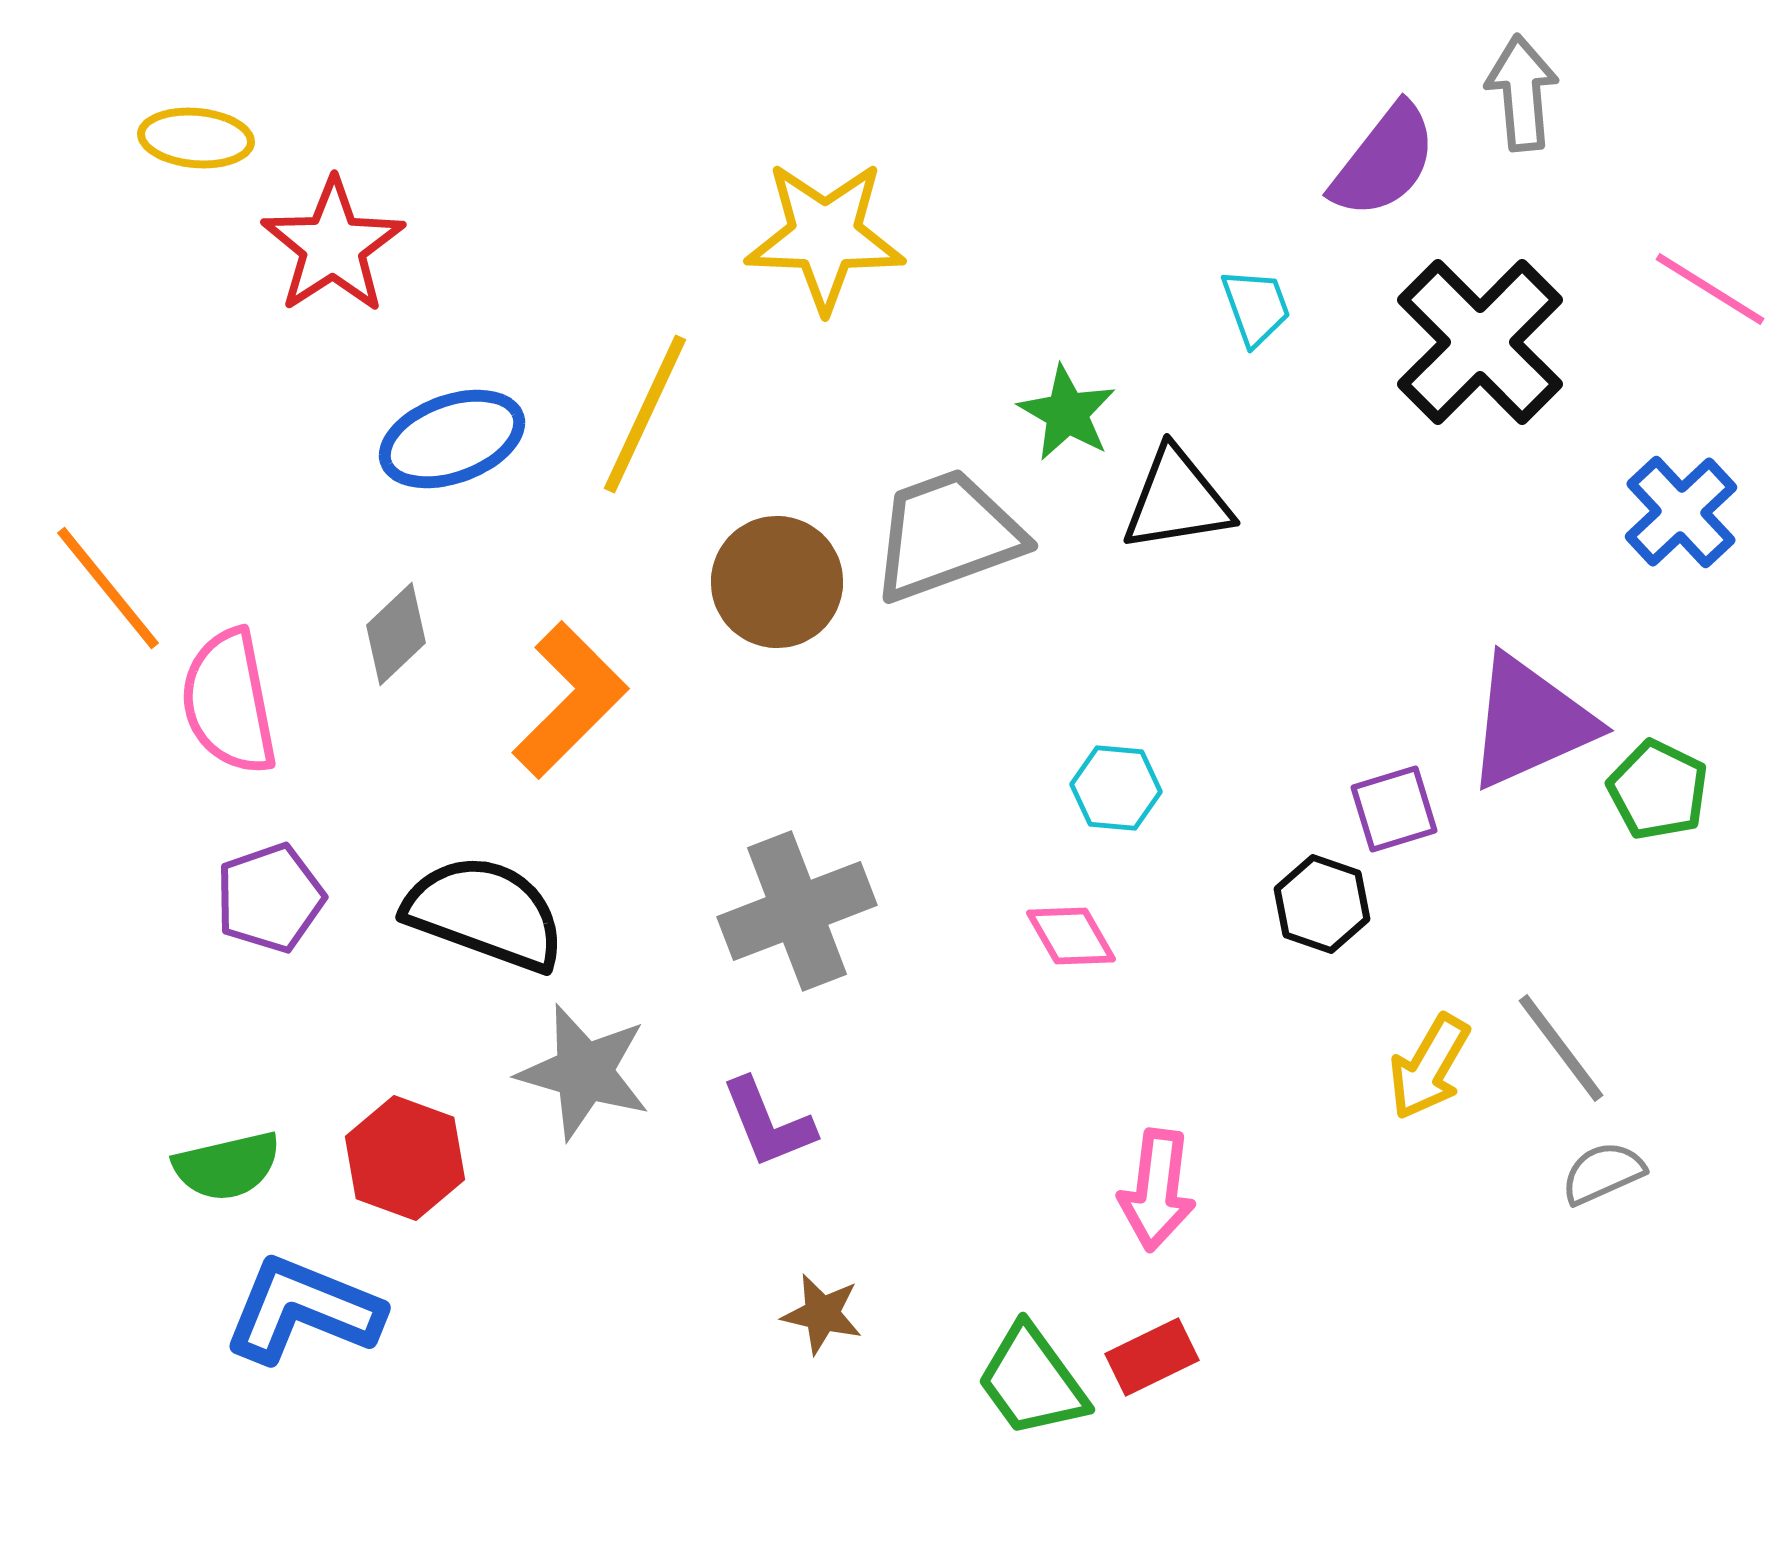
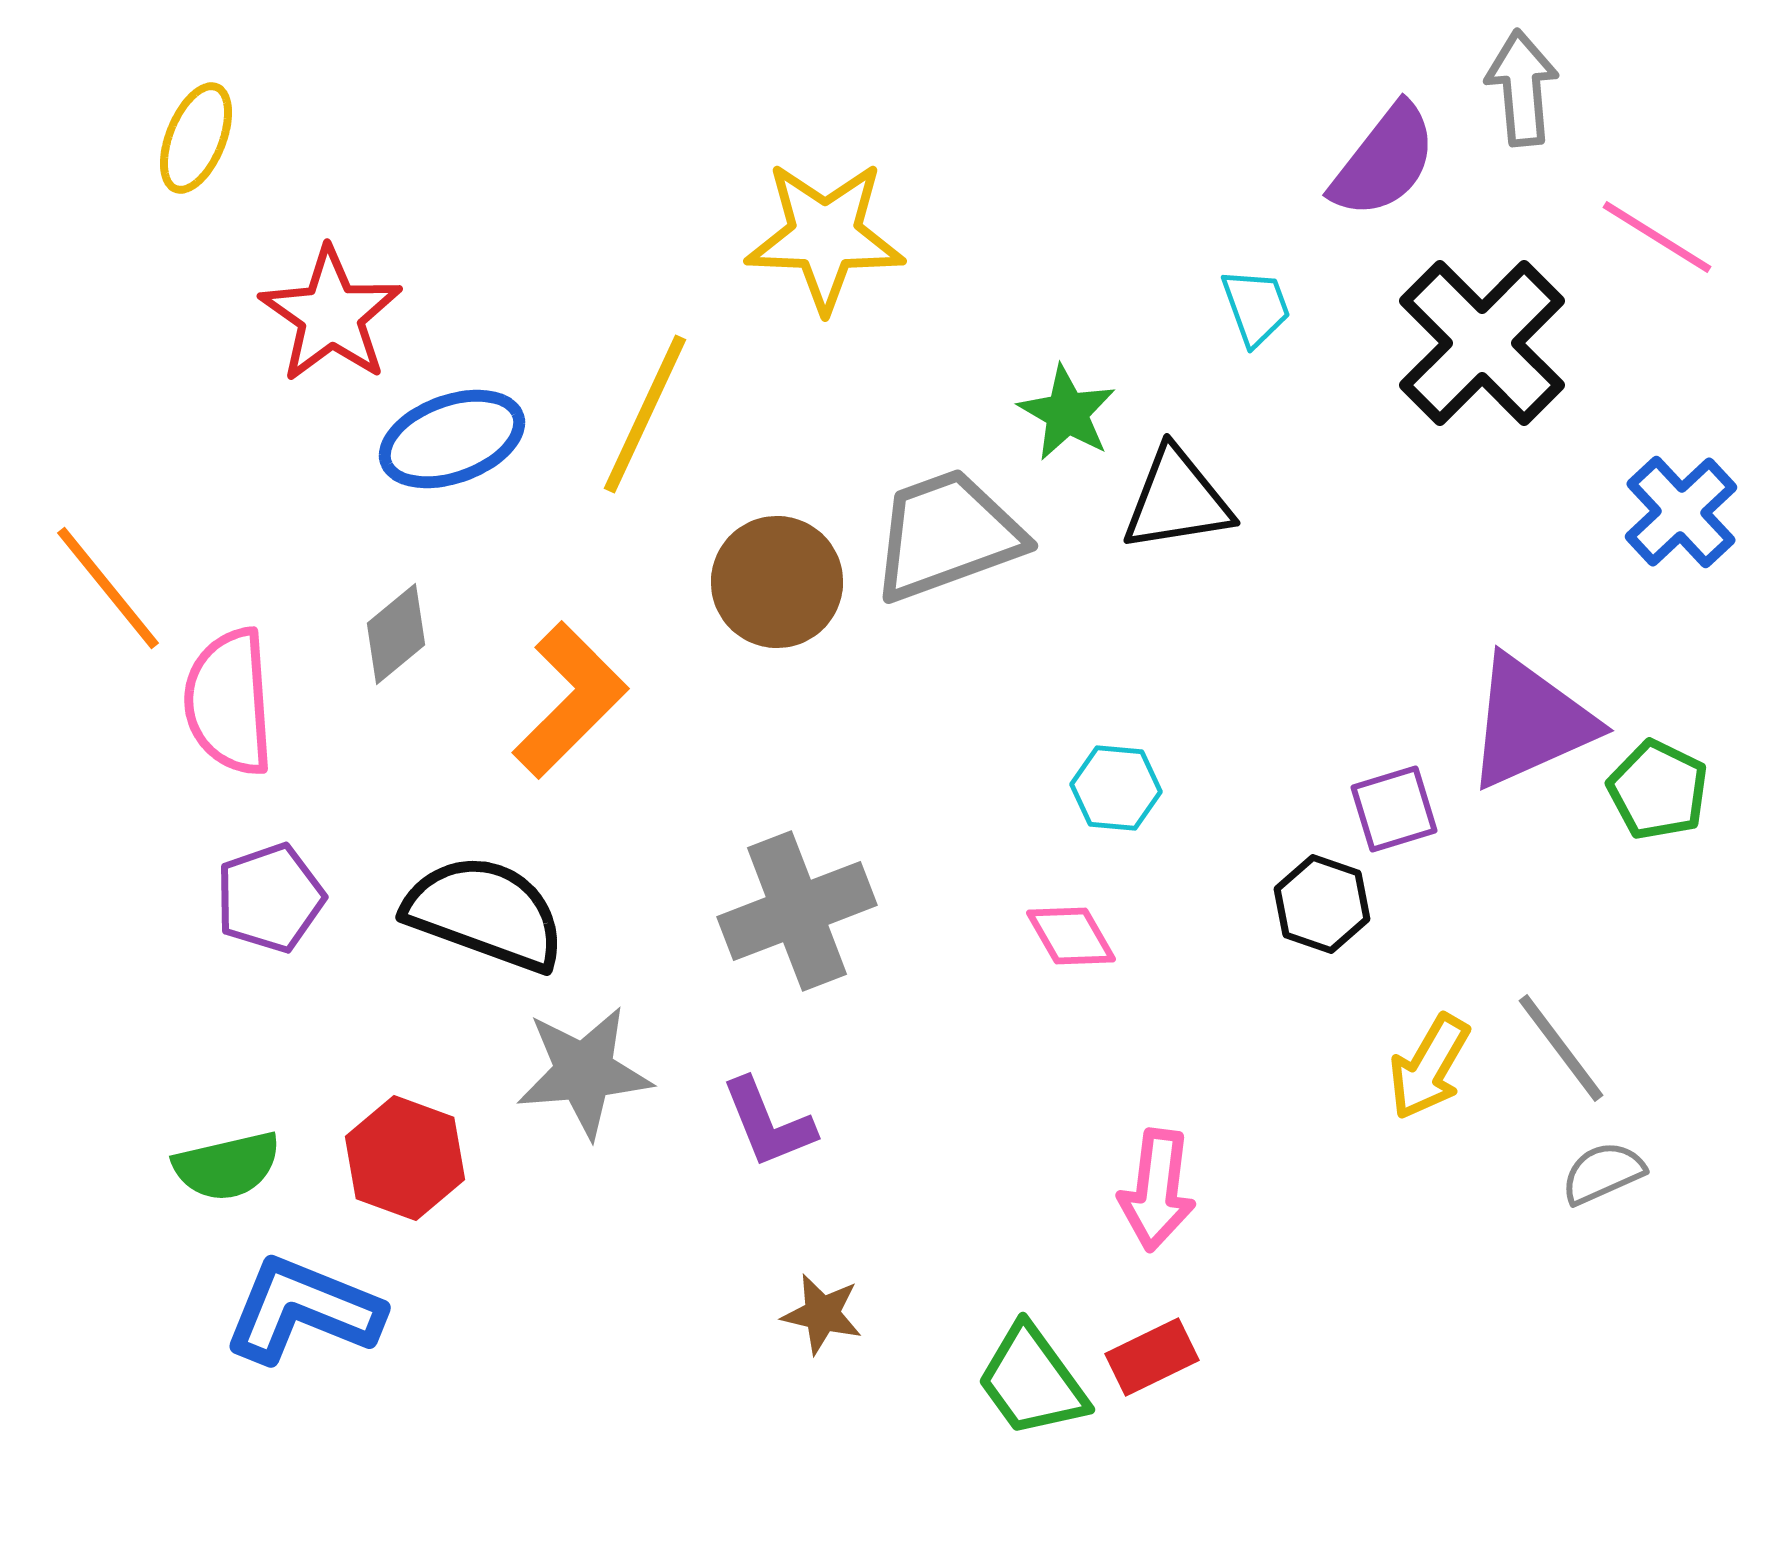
gray arrow: moved 5 px up
yellow ellipse: rotated 73 degrees counterclockwise
red star: moved 2 px left, 69 px down; rotated 4 degrees counterclockwise
pink line: moved 53 px left, 52 px up
black cross: moved 2 px right, 1 px down
gray diamond: rotated 4 degrees clockwise
pink semicircle: rotated 7 degrees clockwise
gray star: rotated 21 degrees counterclockwise
